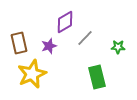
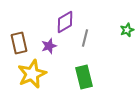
gray line: rotated 30 degrees counterclockwise
green star: moved 9 px right, 17 px up; rotated 24 degrees counterclockwise
green rectangle: moved 13 px left
